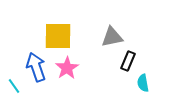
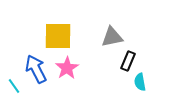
blue arrow: moved 2 px down; rotated 8 degrees counterclockwise
cyan semicircle: moved 3 px left, 1 px up
